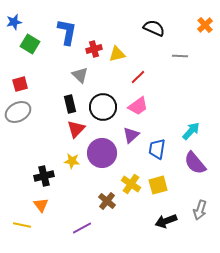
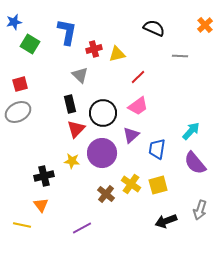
black circle: moved 6 px down
brown cross: moved 1 px left, 7 px up
